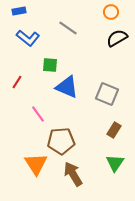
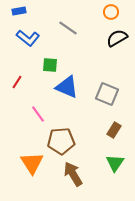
orange triangle: moved 4 px left, 1 px up
